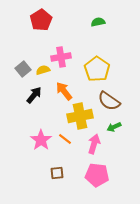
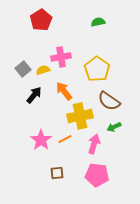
orange line: rotated 64 degrees counterclockwise
